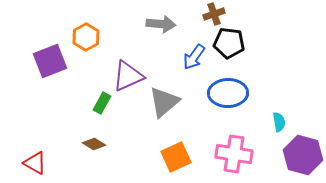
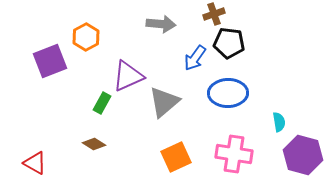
blue arrow: moved 1 px right, 1 px down
